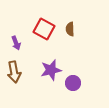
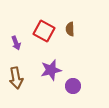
red square: moved 2 px down
brown arrow: moved 2 px right, 6 px down
purple circle: moved 3 px down
